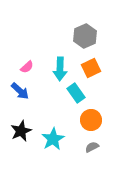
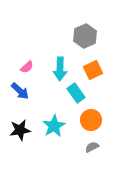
orange square: moved 2 px right, 2 px down
black star: moved 1 px left, 1 px up; rotated 15 degrees clockwise
cyan star: moved 1 px right, 13 px up
